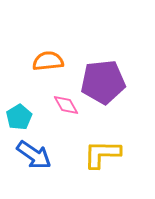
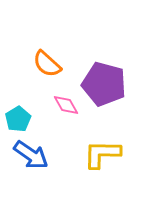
orange semicircle: moved 1 px left, 3 px down; rotated 132 degrees counterclockwise
purple pentagon: moved 1 px right, 2 px down; rotated 21 degrees clockwise
cyan pentagon: moved 1 px left, 2 px down
blue arrow: moved 3 px left
